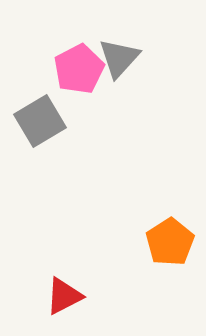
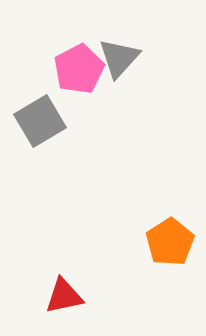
red triangle: rotated 15 degrees clockwise
